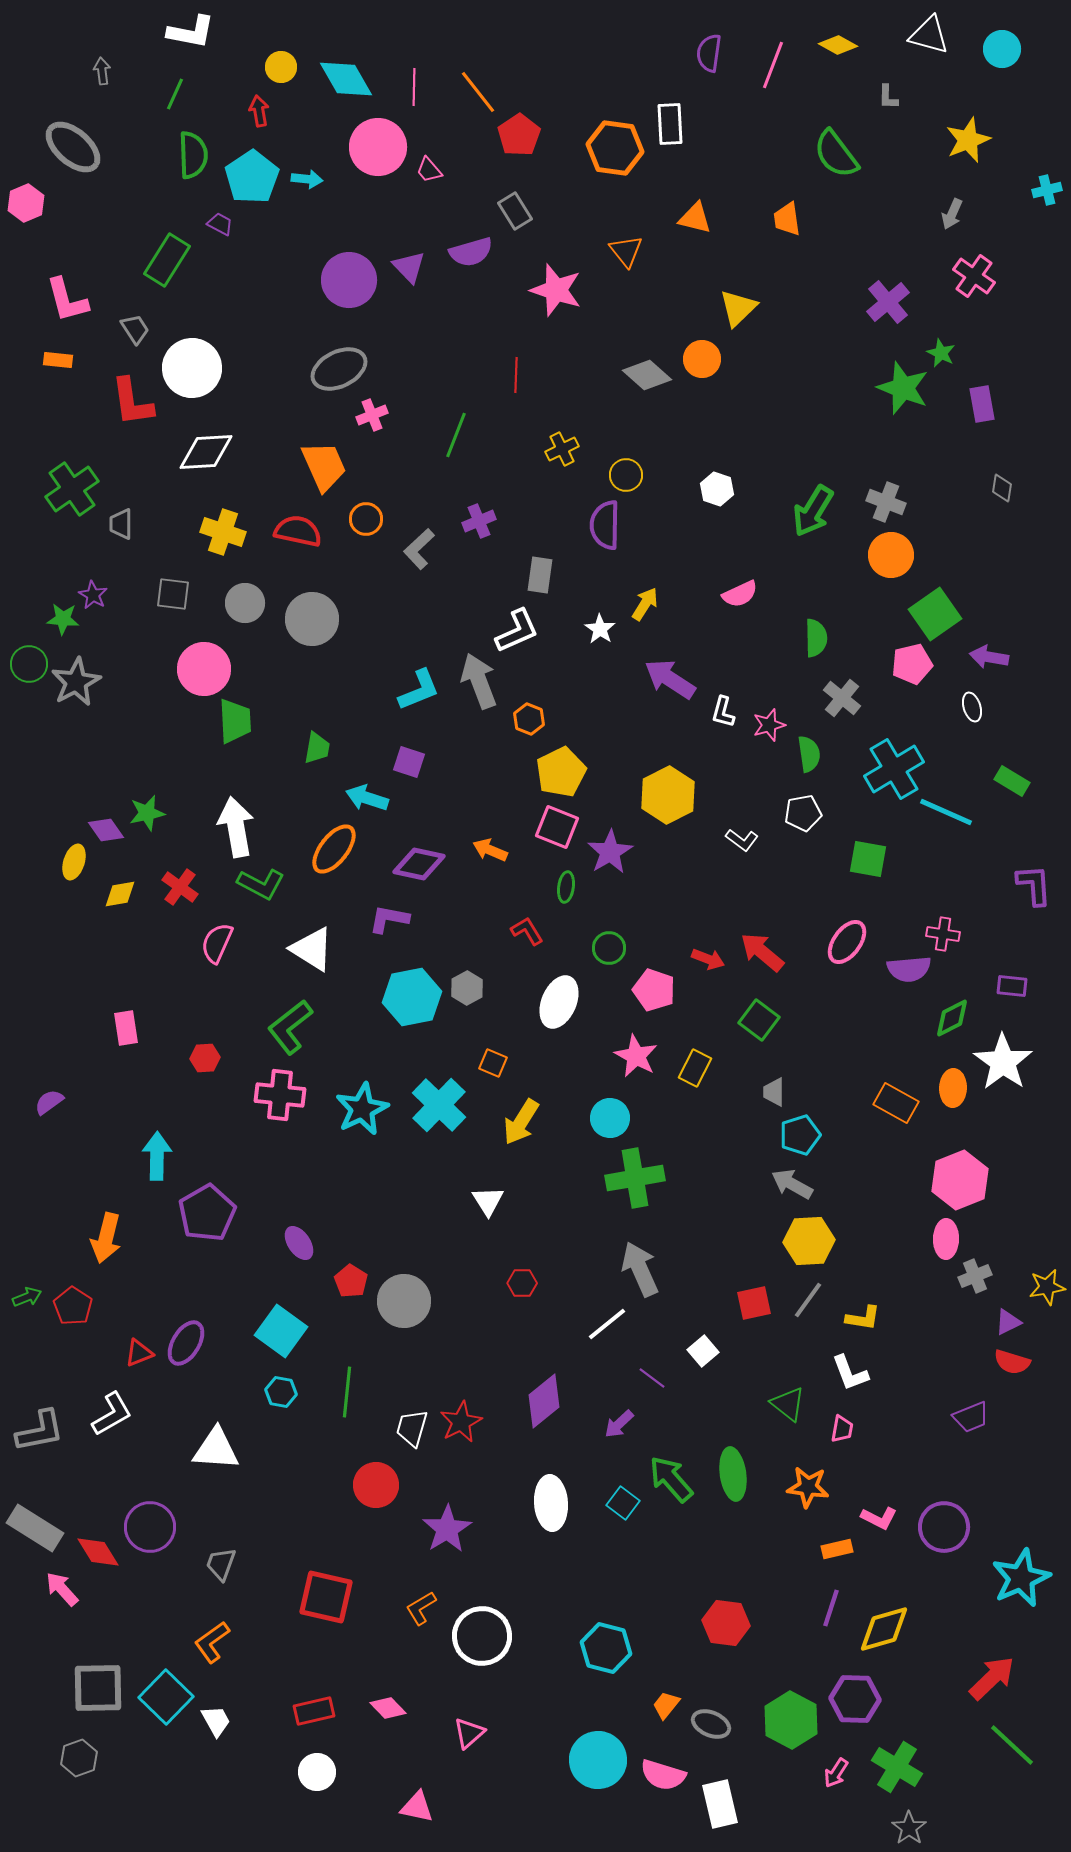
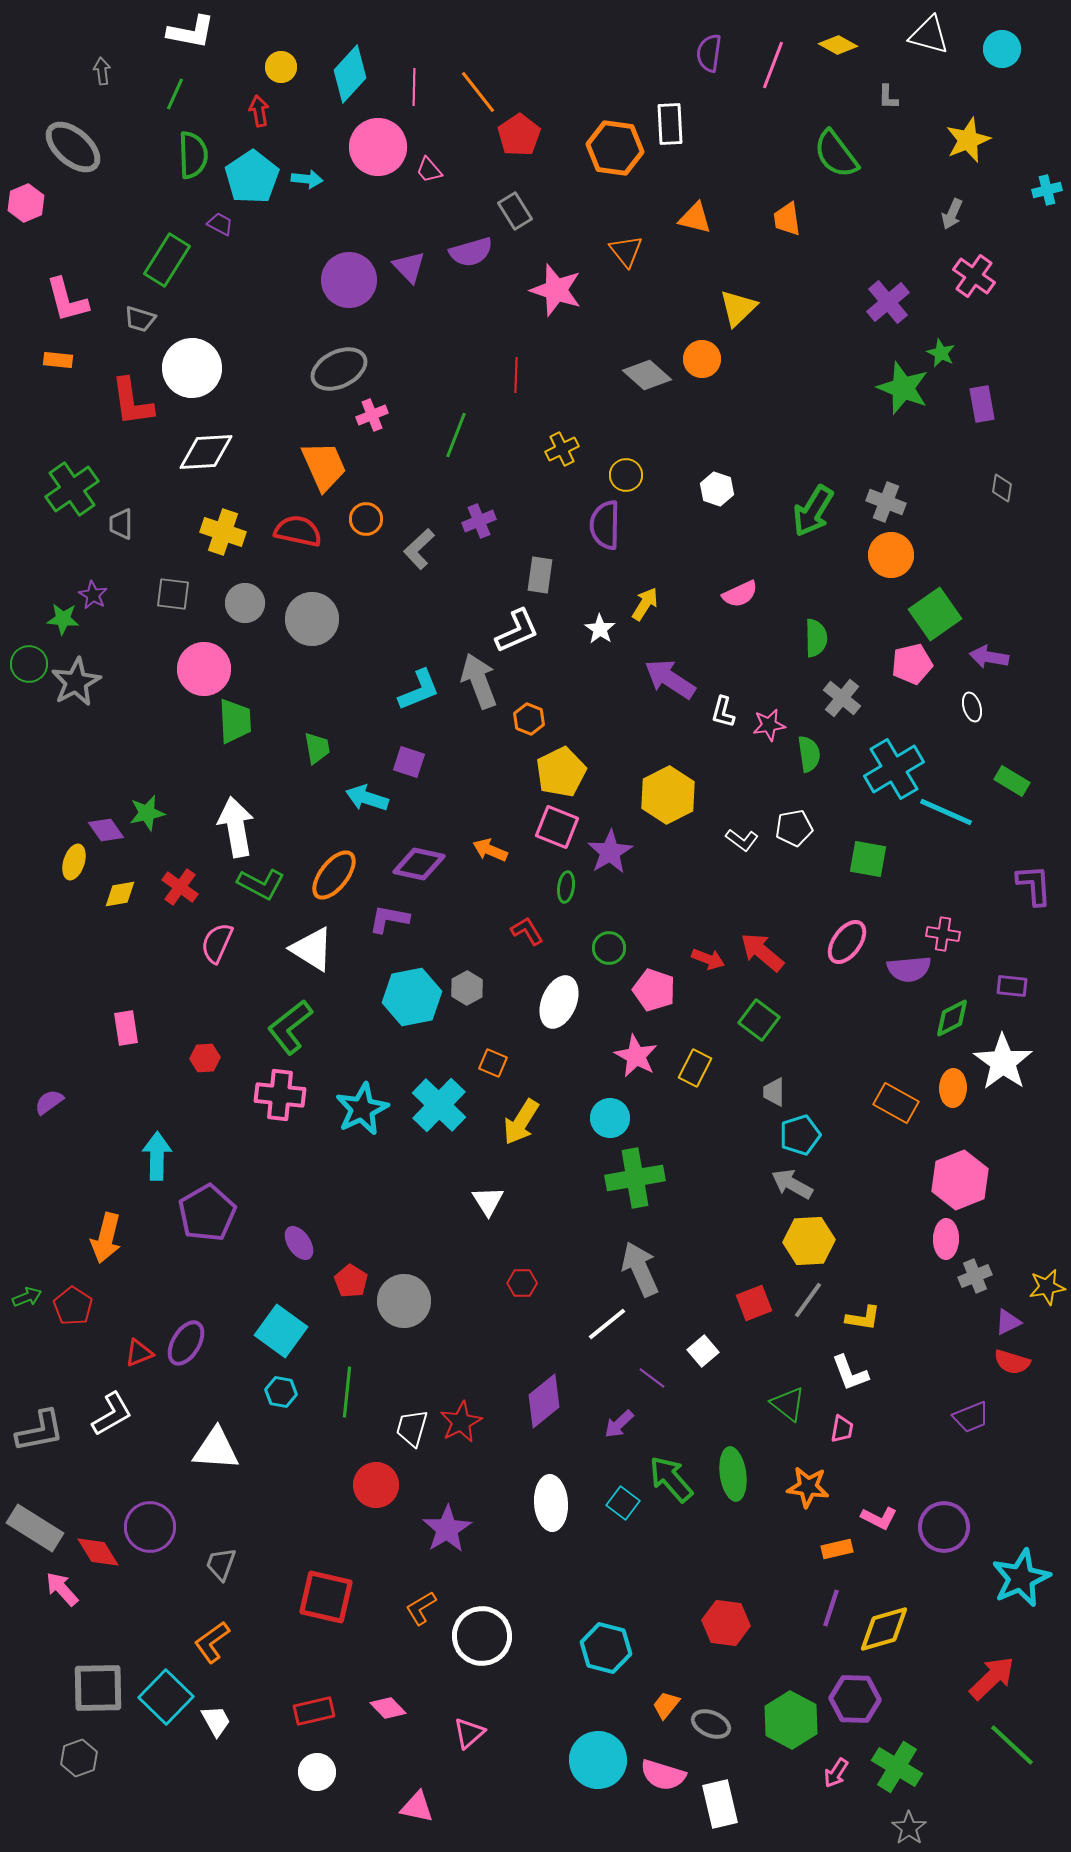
cyan diamond at (346, 79): moved 4 px right, 5 px up; rotated 72 degrees clockwise
gray trapezoid at (135, 329): moved 5 px right, 10 px up; rotated 140 degrees clockwise
pink star at (769, 725): rotated 8 degrees clockwise
green trapezoid at (317, 748): rotated 20 degrees counterclockwise
white pentagon at (803, 813): moved 9 px left, 15 px down
orange ellipse at (334, 849): moved 26 px down
red square at (754, 1303): rotated 9 degrees counterclockwise
